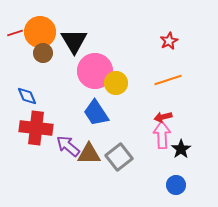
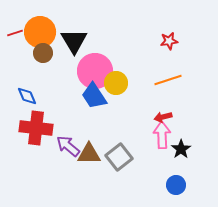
red star: rotated 18 degrees clockwise
blue trapezoid: moved 2 px left, 17 px up
